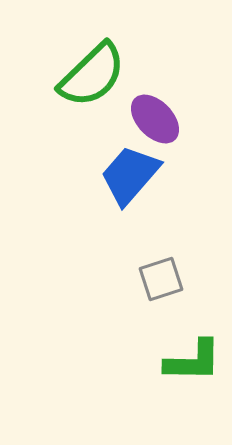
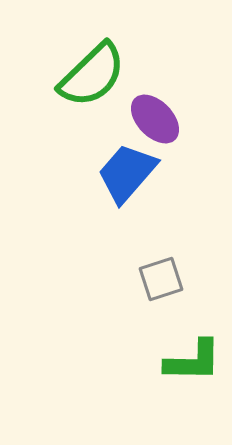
blue trapezoid: moved 3 px left, 2 px up
